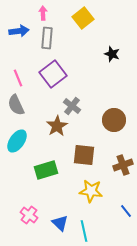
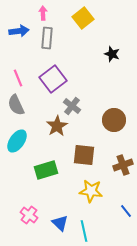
purple square: moved 5 px down
